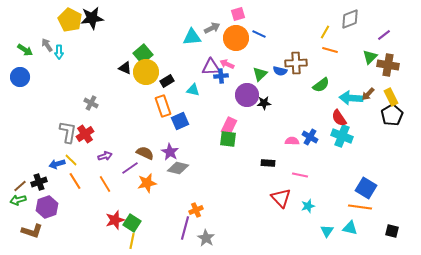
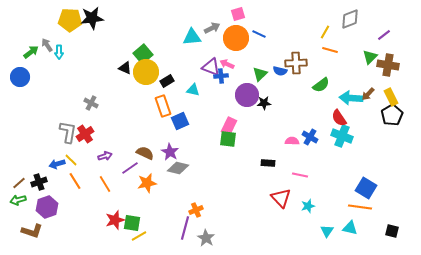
yellow pentagon at (70, 20): rotated 25 degrees counterclockwise
green arrow at (25, 50): moved 6 px right, 2 px down; rotated 70 degrees counterclockwise
purple triangle at (211, 67): rotated 24 degrees clockwise
brown line at (20, 186): moved 1 px left, 3 px up
green square at (132, 223): rotated 24 degrees counterclockwise
yellow line at (132, 241): moved 7 px right, 5 px up; rotated 49 degrees clockwise
